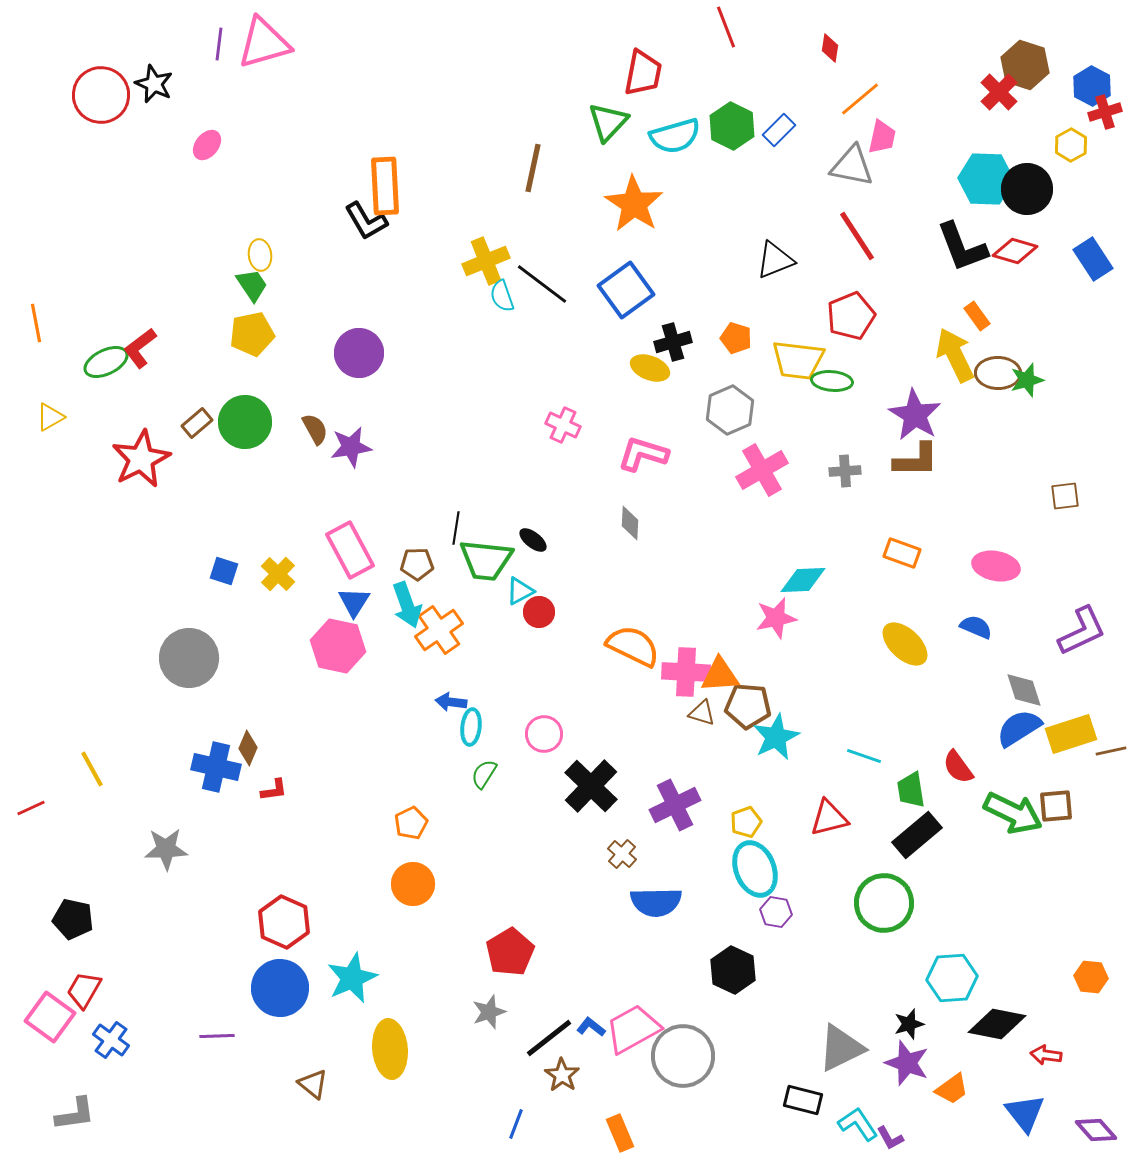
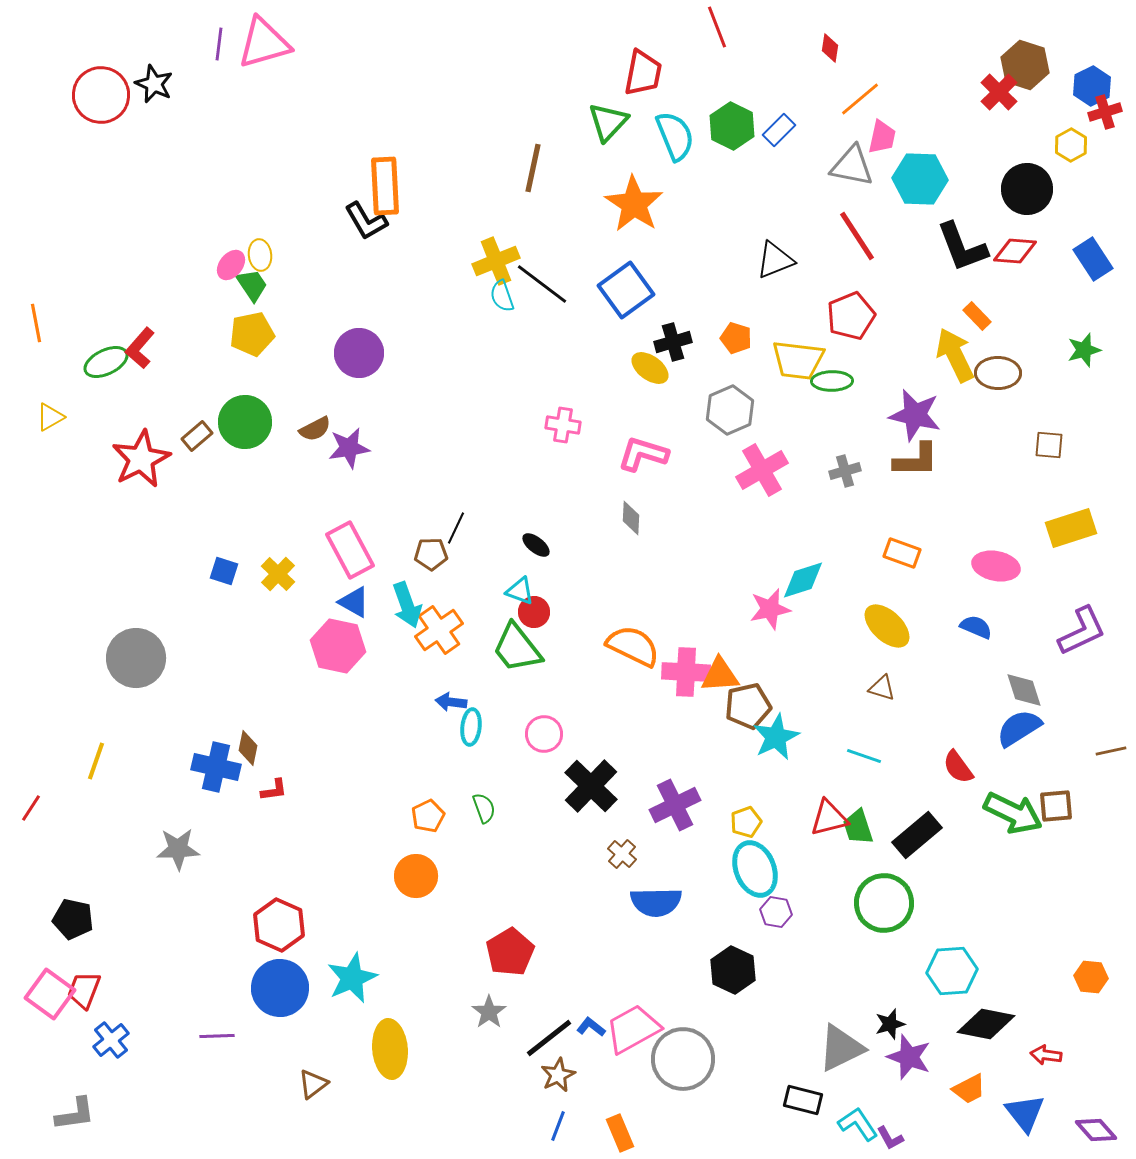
red line at (726, 27): moved 9 px left
blue hexagon at (1092, 86): rotated 6 degrees clockwise
cyan semicircle at (675, 136): rotated 96 degrees counterclockwise
pink ellipse at (207, 145): moved 24 px right, 120 px down
cyan hexagon at (986, 179): moved 66 px left
red diamond at (1015, 251): rotated 12 degrees counterclockwise
yellow cross at (486, 261): moved 10 px right
orange rectangle at (977, 316): rotated 8 degrees counterclockwise
red L-shape at (140, 348): rotated 12 degrees counterclockwise
yellow ellipse at (650, 368): rotated 15 degrees clockwise
green star at (1027, 380): moved 57 px right, 30 px up
green ellipse at (832, 381): rotated 6 degrees counterclockwise
purple star at (915, 415): rotated 18 degrees counterclockwise
brown rectangle at (197, 423): moved 13 px down
pink cross at (563, 425): rotated 16 degrees counterclockwise
brown semicircle at (315, 429): rotated 92 degrees clockwise
purple star at (351, 447): moved 2 px left, 1 px down
gray cross at (845, 471): rotated 12 degrees counterclockwise
brown square at (1065, 496): moved 16 px left, 51 px up; rotated 12 degrees clockwise
gray diamond at (630, 523): moved 1 px right, 5 px up
black line at (456, 528): rotated 16 degrees clockwise
black ellipse at (533, 540): moved 3 px right, 5 px down
green trapezoid at (486, 560): moved 31 px right, 88 px down; rotated 46 degrees clockwise
brown pentagon at (417, 564): moved 14 px right, 10 px up
cyan diamond at (803, 580): rotated 15 degrees counterclockwise
cyan triangle at (520, 591): rotated 48 degrees clockwise
blue triangle at (354, 602): rotated 32 degrees counterclockwise
red circle at (539, 612): moved 5 px left
pink star at (776, 618): moved 6 px left, 9 px up
yellow ellipse at (905, 644): moved 18 px left, 18 px up
gray circle at (189, 658): moved 53 px left
brown pentagon at (748, 706): rotated 18 degrees counterclockwise
brown triangle at (702, 713): moved 180 px right, 25 px up
yellow rectangle at (1071, 734): moved 206 px up
brown diamond at (248, 748): rotated 12 degrees counterclockwise
yellow line at (92, 769): moved 4 px right, 8 px up; rotated 48 degrees clockwise
green semicircle at (484, 774): moved 34 px down; rotated 128 degrees clockwise
green trapezoid at (911, 790): moved 53 px left, 37 px down; rotated 9 degrees counterclockwise
red line at (31, 808): rotated 32 degrees counterclockwise
orange pentagon at (411, 823): moved 17 px right, 7 px up
gray star at (166, 849): moved 12 px right
orange circle at (413, 884): moved 3 px right, 8 px up
red hexagon at (284, 922): moved 5 px left, 3 px down
cyan hexagon at (952, 978): moved 7 px up
red trapezoid at (84, 990): rotated 9 degrees counterclockwise
gray star at (489, 1012): rotated 16 degrees counterclockwise
pink square at (50, 1017): moved 23 px up
black star at (909, 1024): moved 19 px left
black diamond at (997, 1024): moved 11 px left
blue cross at (111, 1040): rotated 15 degrees clockwise
gray circle at (683, 1056): moved 3 px down
purple star at (907, 1063): moved 2 px right, 6 px up
brown star at (562, 1075): moved 4 px left; rotated 12 degrees clockwise
brown triangle at (313, 1084): rotated 44 degrees clockwise
orange trapezoid at (952, 1089): moved 17 px right; rotated 9 degrees clockwise
blue line at (516, 1124): moved 42 px right, 2 px down
